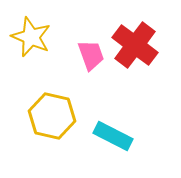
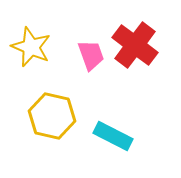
yellow star: moved 10 px down
